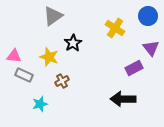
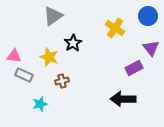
brown cross: rotated 16 degrees clockwise
